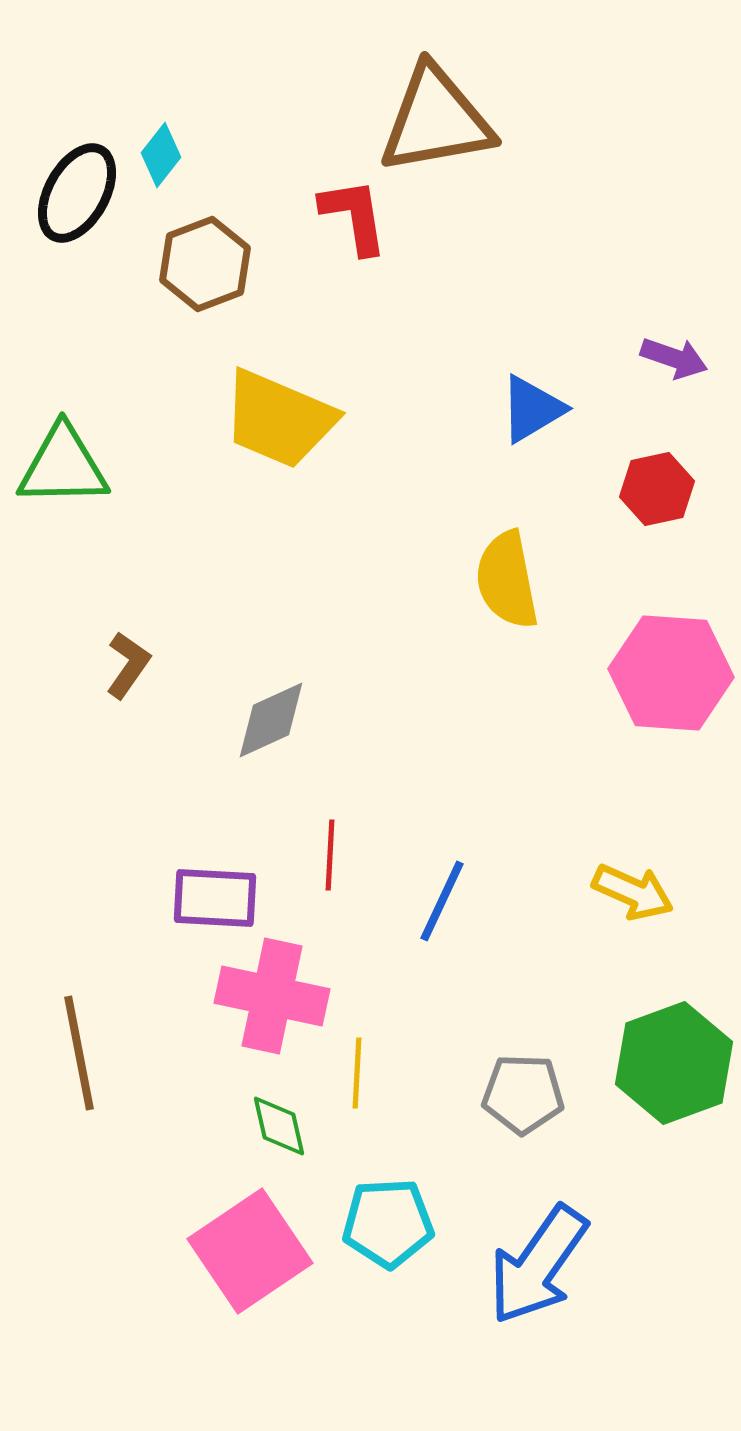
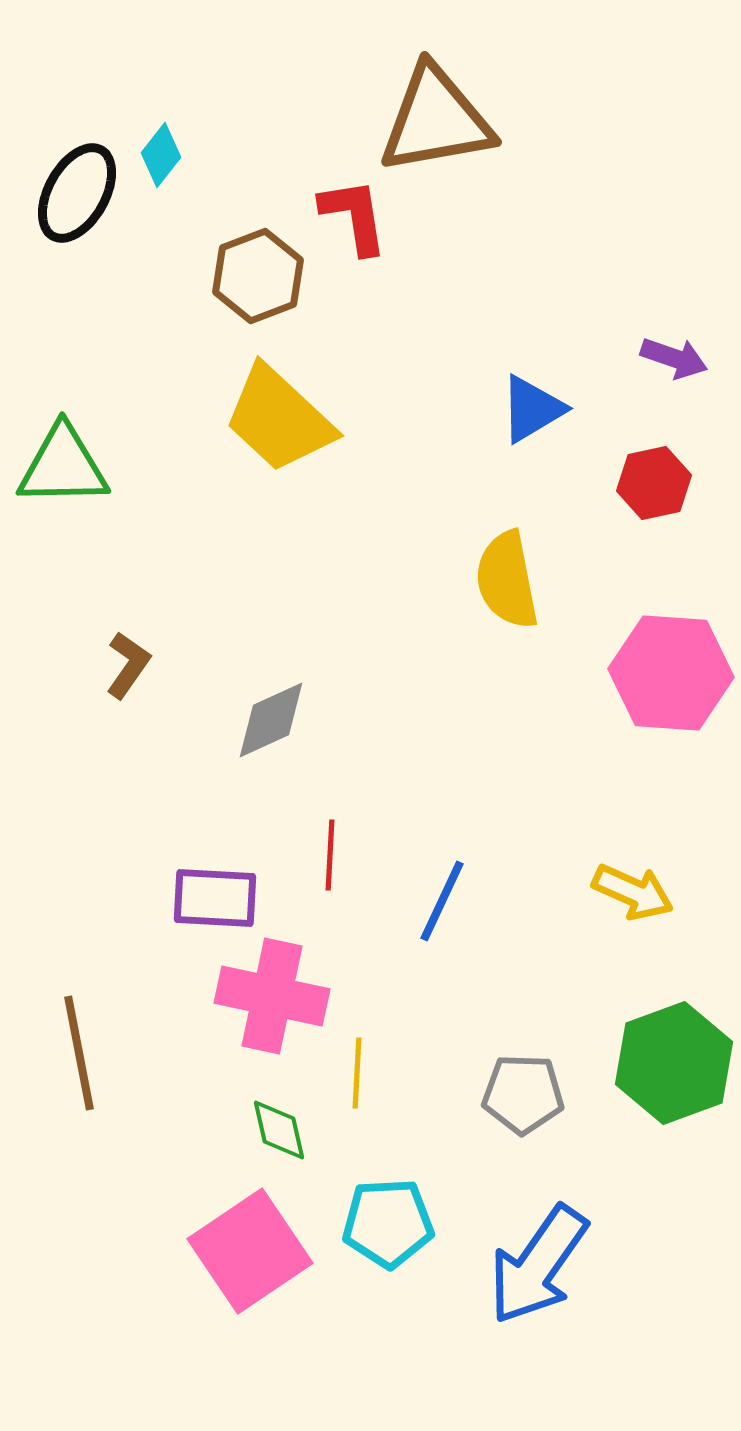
brown hexagon: moved 53 px right, 12 px down
yellow trapezoid: rotated 20 degrees clockwise
red hexagon: moved 3 px left, 6 px up
green diamond: moved 4 px down
